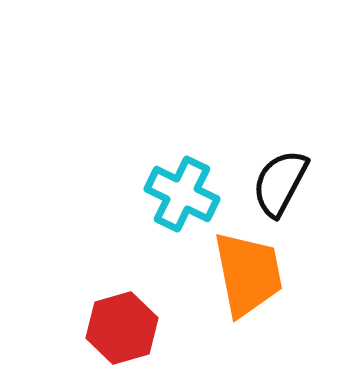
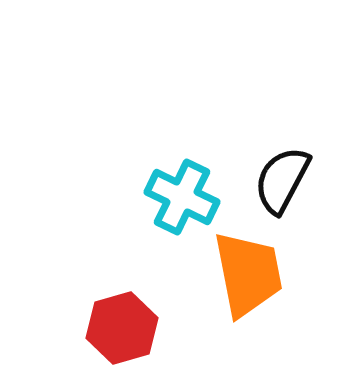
black semicircle: moved 2 px right, 3 px up
cyan cross: moved 3 px down
